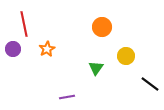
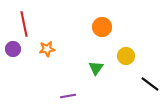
orange star: rotated 21 degrees clockwise
purple line: moved 1 px right, 1 px up
